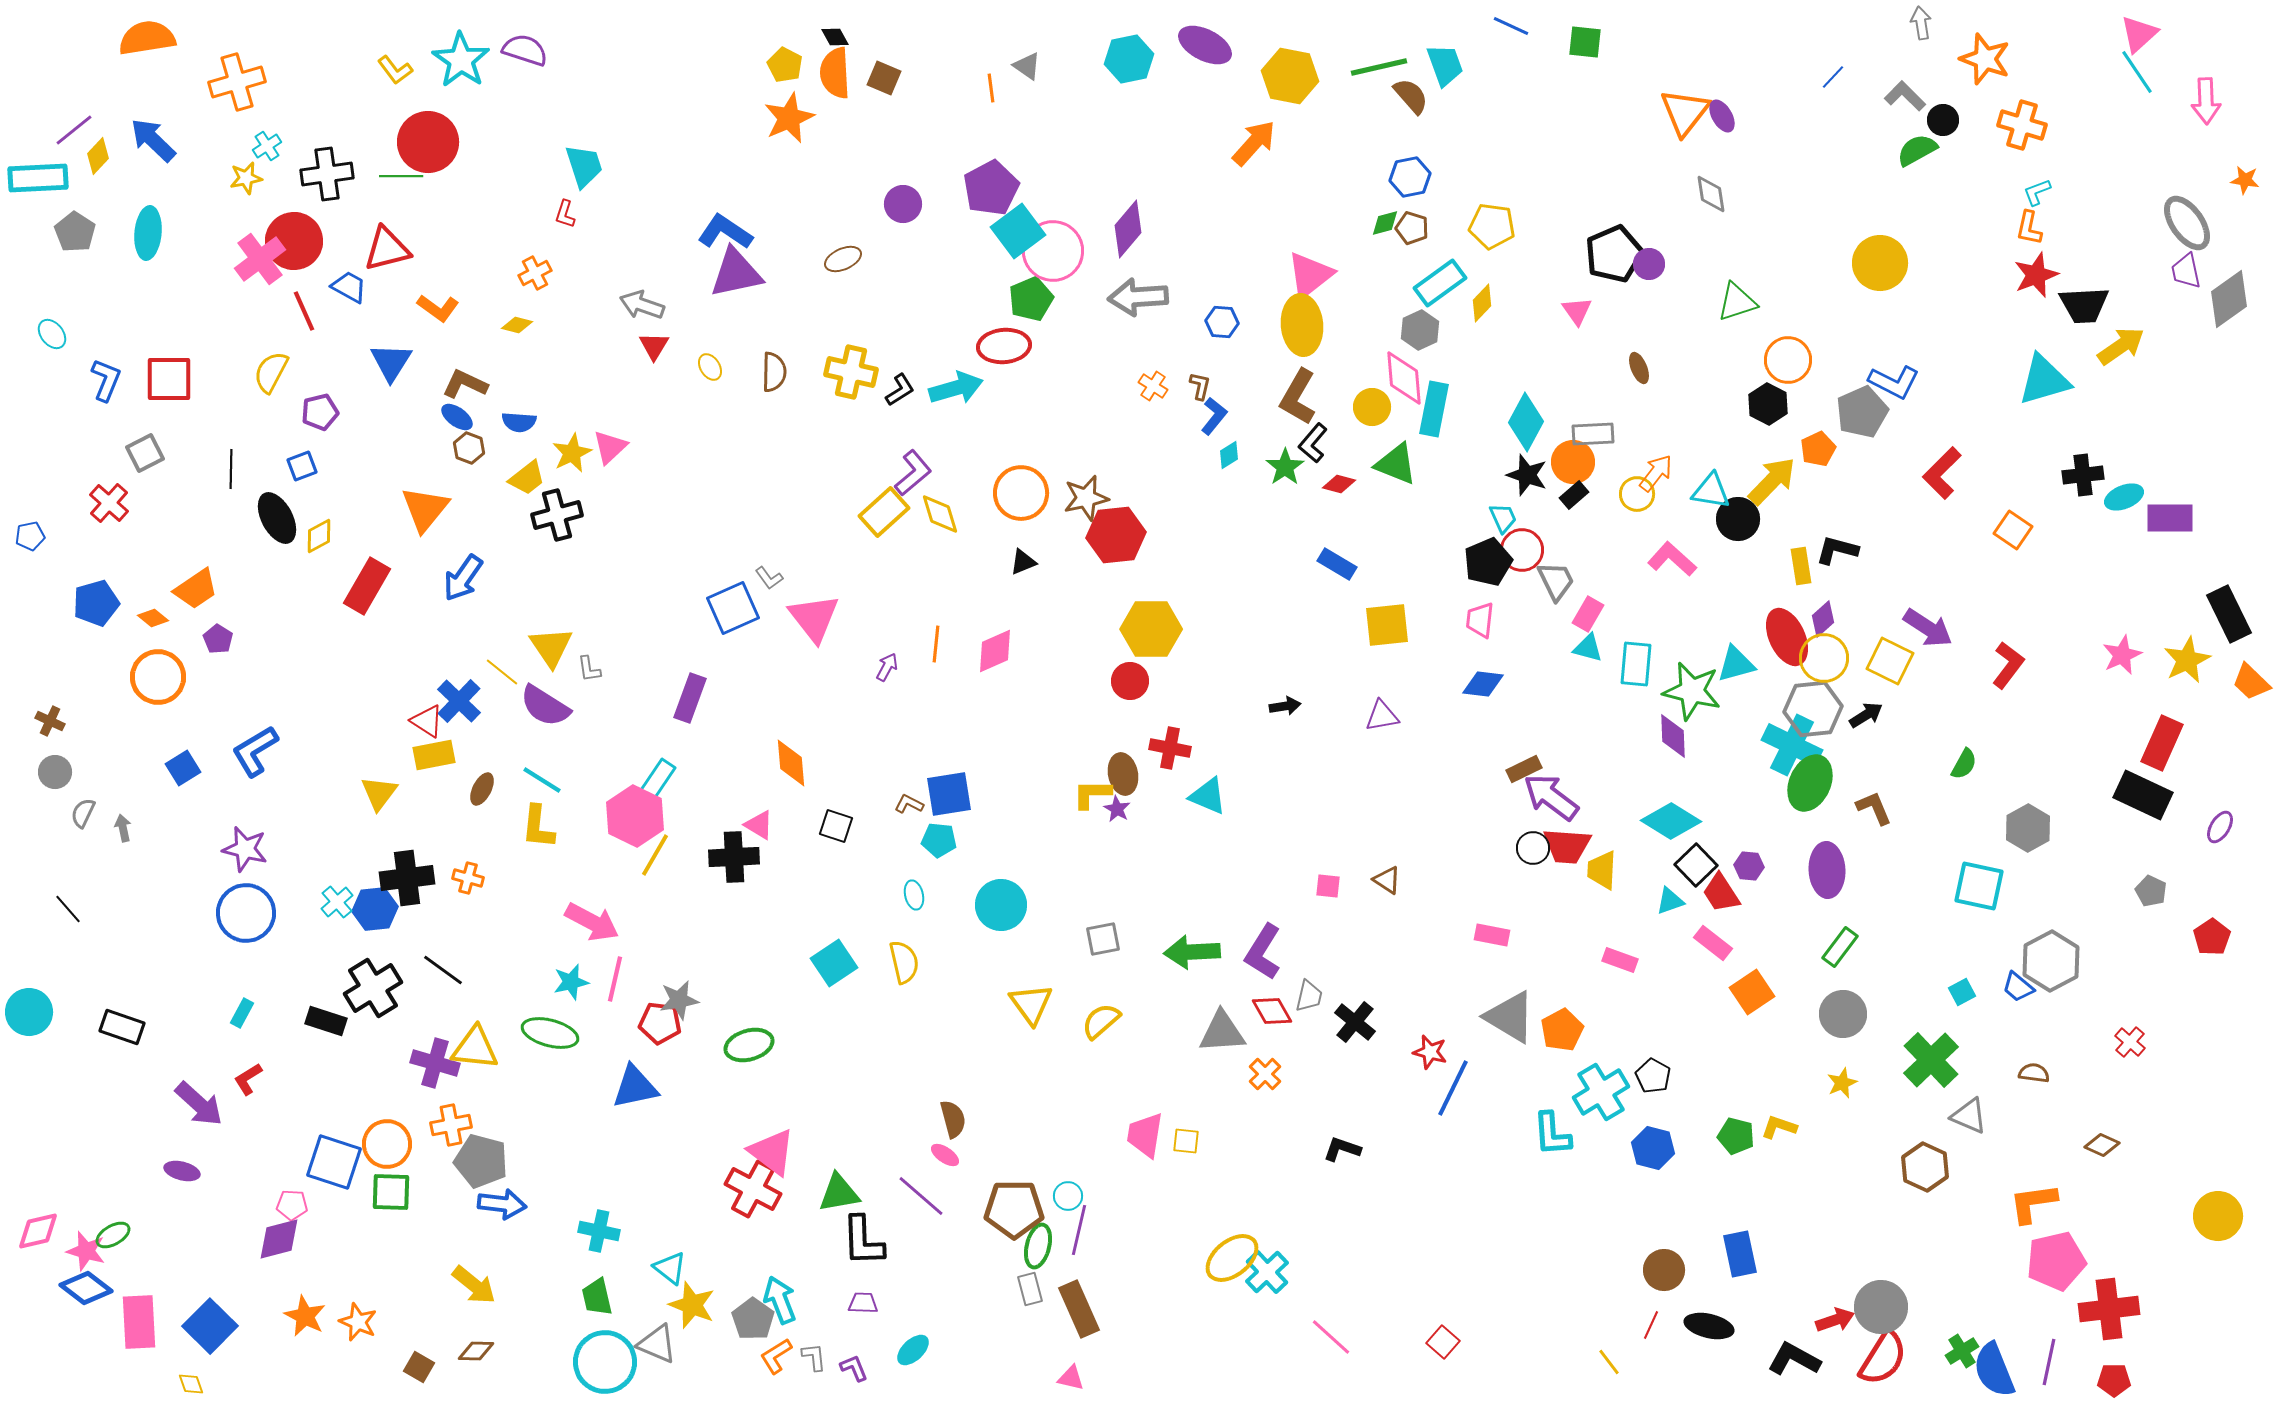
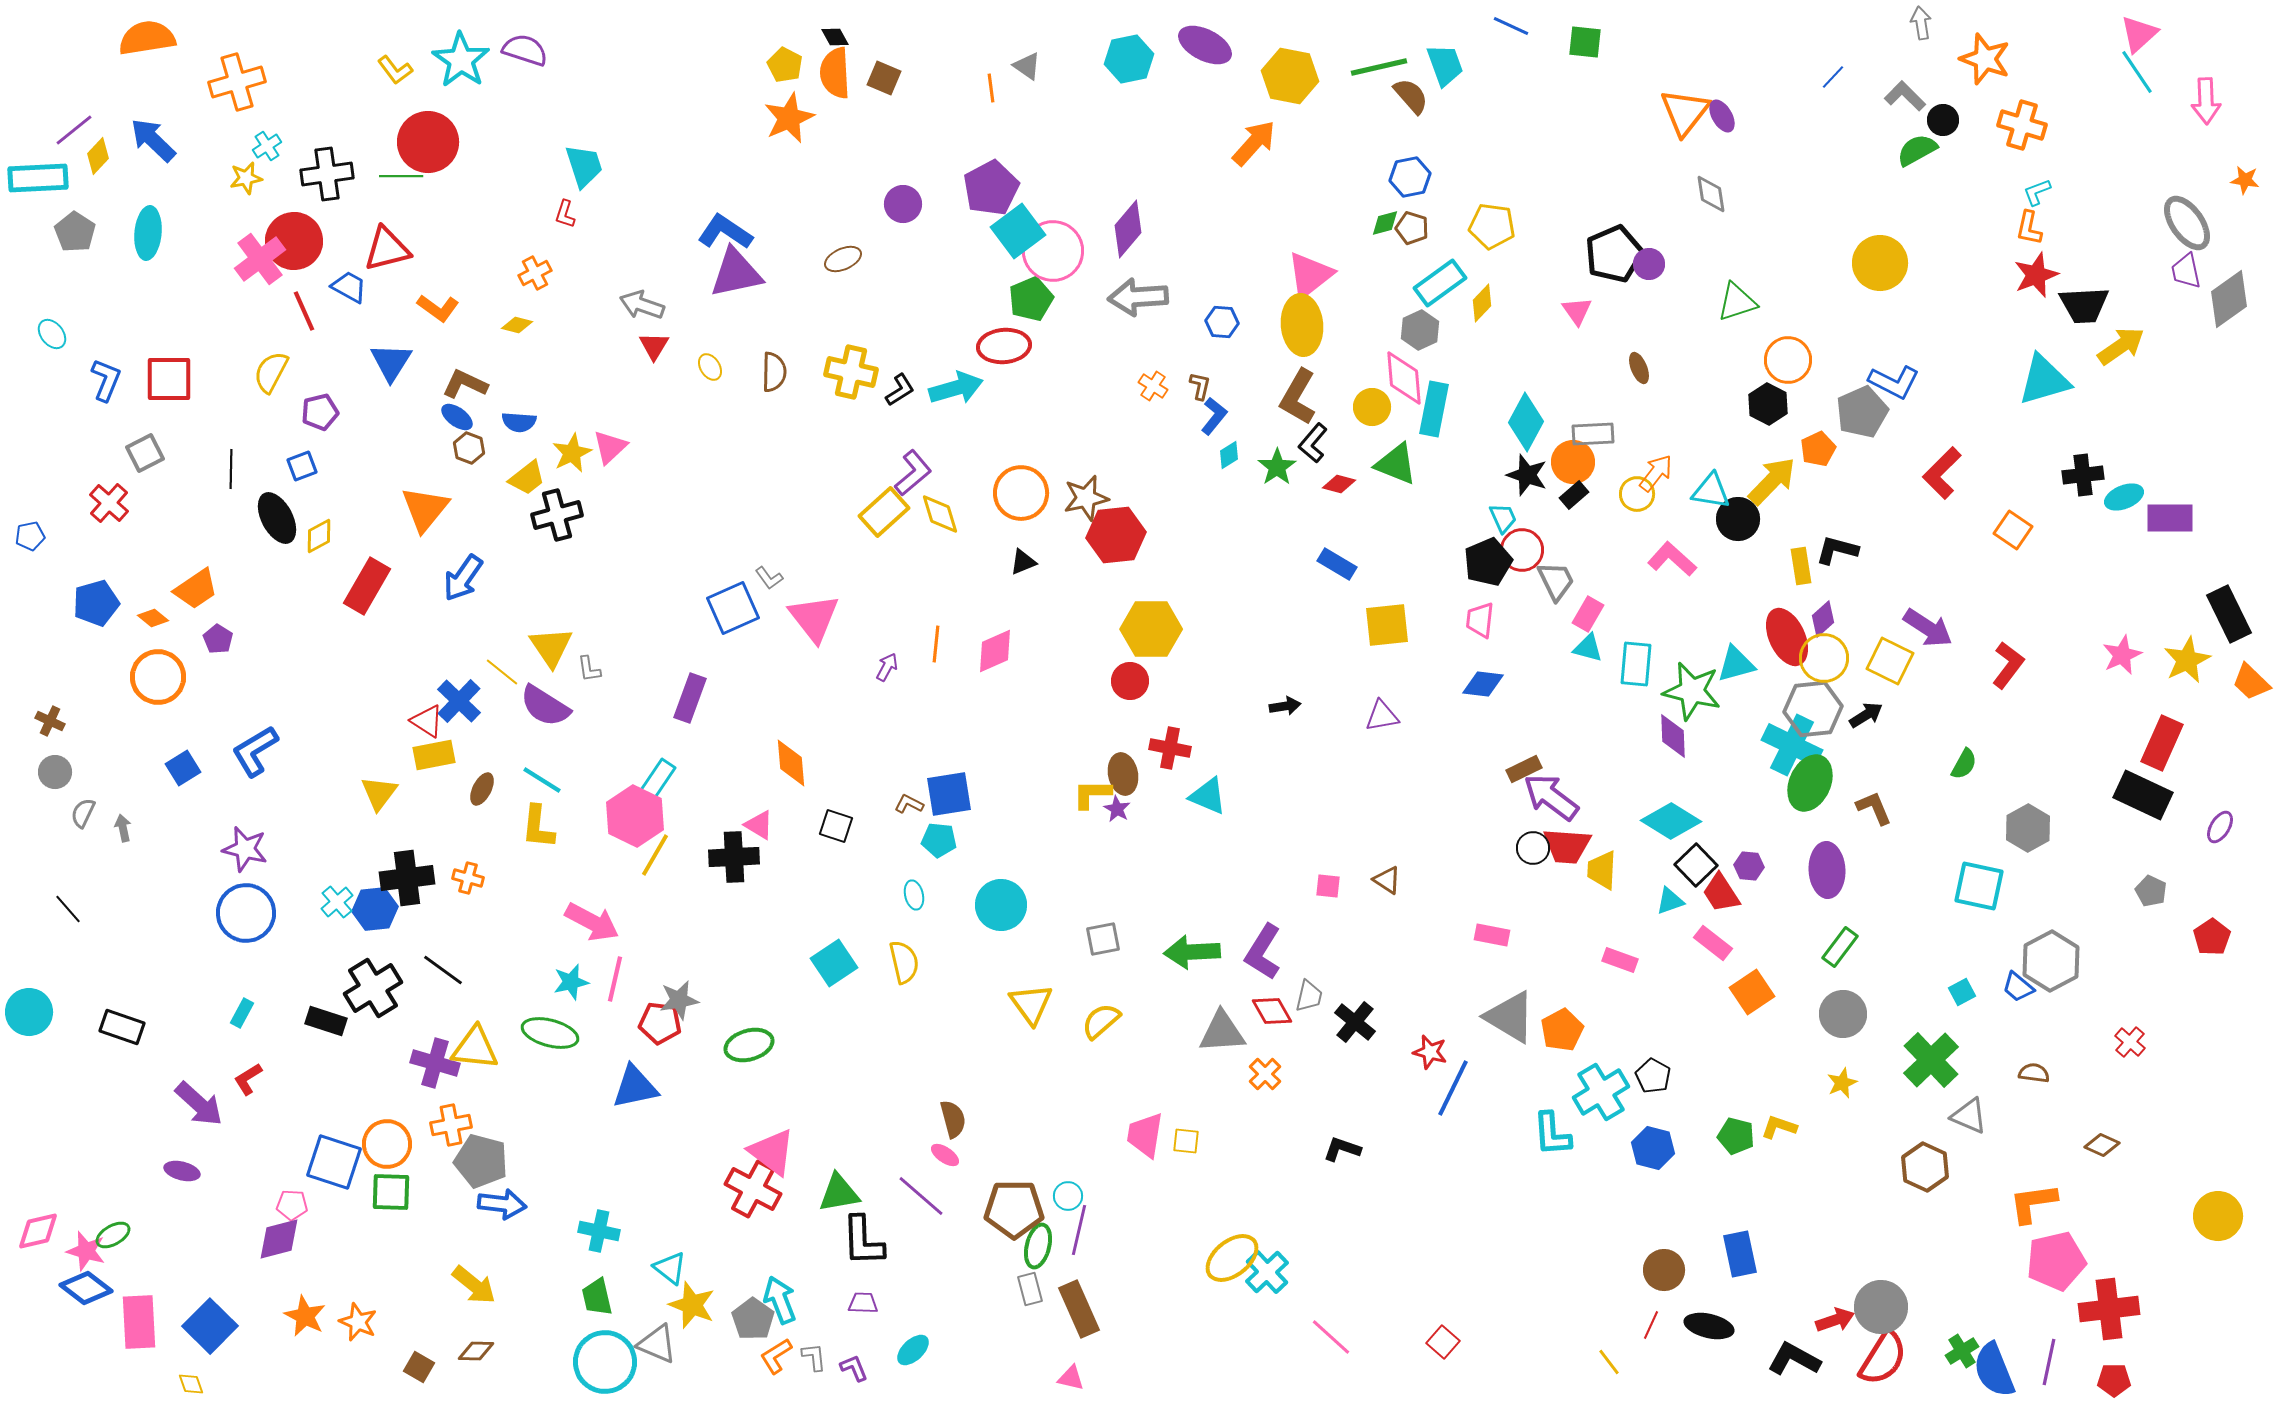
green star at (1285, 467): moved 8 px left
